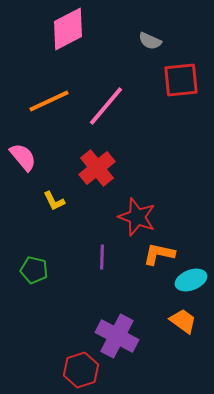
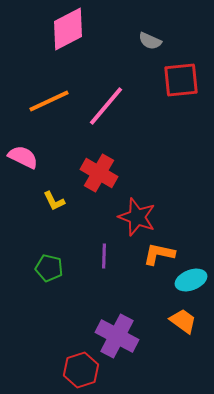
pink semicircle: rotated 24 degrees counterclockwise
red cross: moved 2 px right, 5 px down; rotated 21 degrees counterclockwise
purple line: moved 2 px right, 1 px up
green pentagon: moved 15 px right, 2 px up
